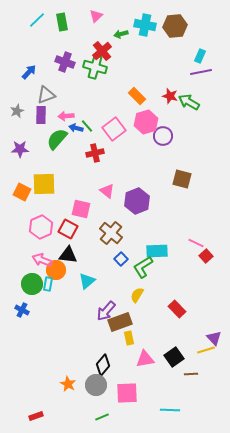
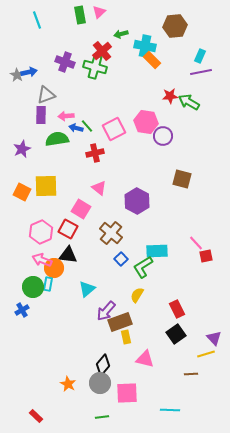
pink triangle at (96, 16): moved 3 px right, 4 px up
cyan line at (37, 20): rotated 66 degrees counterclockwise
green rectangle at (62, 22): moved 18 px right, 7 px up
cyan cross at (145, 25): moved 21 px down
blue arrow at (29, 72): rotated 35 degrees clockwise
orange rectangle at (137, 96): moved 15 px right, 36 px up
red star at (170, 96): rotated 21 degrees counterclockwise
gray star at (17, 111): moved 36 px up; rotated 16 degrees counterclockwise
pink hexagon at (146, 122): rotated 25 degrees clockwise
pink square at (114, 129): rotated 10 degrees clockwise
green semicircle at (57, 139): rotated 40 degrees clockwise
purple star at (20, 149): moved 2 px right; rotated 24 degrees counterclockwise
yellow square at (44, 184): moved 2 px right, 2 px down
pink triangle at (107, 191): moved 8 px left, 3 px up
purple hexagon at (137, 201): rotated 10 degrees counterclockwise
pink square at (81, 209): rotated 18 degrees clockwise
pink hexagon at (41, 227): moved 5 px down
pink line at (196, 243): rotated 21 degrees clockwise
red square at (206, 256): rotated 32 degrees clockwise
orange circle at (56, 270): moved 2 px left, 2 px up
cyan triangle at (87, 281): moved 8 px down
green circle at (32, 284): moved 1 px right, 3 px down
red rectangle at (177, 309): rotated 18 degrees clockwise
blue cross at (22, 310): rotated 32 degrees clockwise
yellow rectangle at (129, 338): moved 3 px left, 1 px up
yellow line at (206, 350): moved 4 px down
black square at (174, 357): moved 2 px right, 23 px up
pink triangle at (145, 359): rotated 24 degrees clockwise
gray circle at (96, 385): moved 4 px right, 2 px up
red rectangle at (36, 416): rotated 64 degrees clockwise
green line at (102, 417): rotated 16 degrees clockwise
